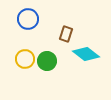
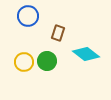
blue circle: moved 3 px up
brown rectangle: moved 8 px left, 1 px up
yellow circle: moved 1 px left, 3 px down
